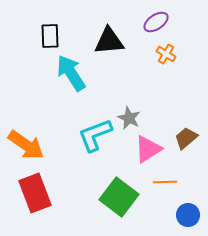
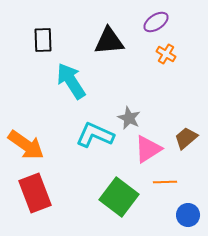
black rectangle: moved 7 px left, 4 px down
cyan arrow: moved 8 px down
cyan L-shape: rotated 45 degrees clockwise
